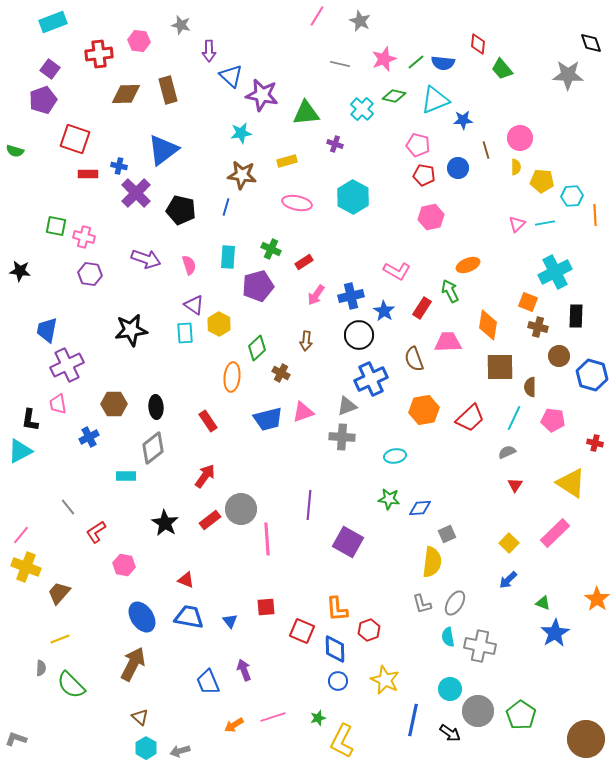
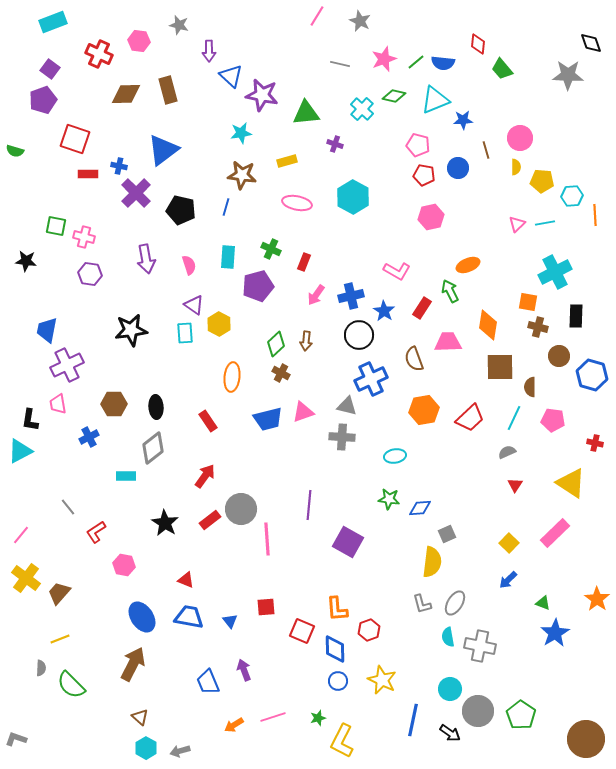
gray star at (181, 25): moved 2 px left
red cross at (99, 54): rotated 32 degrees clockwise
purple arrow at (146, 259): rotated 60 degrees clockwise
red rectangle at (304, 262): rotated 36 degrees counterclockwise
black star at (20, 271): moved 6 px right, 10 px up
orange square at (528, 302): rotated 12 degrees counterclockwise
green diamond at (257, 348): moved 19 px right, 4 px up
gray triangle at (347, 406): rotated 35 degrees clockwise
yellow cross at (26, 567): moved 11 px down; rotated 16 degrees clockwise
yellow star at (385, 680): moved 3 px left
